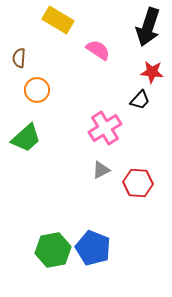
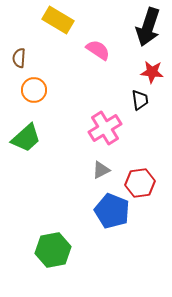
orange circle: moved 3 px left
black trapezoid: rotated 50 degrees counterclockwise
red hexagon: moved 2 px right; rotated 12 degrees counterclockwise
blue pentagon: moved 19 px right, 37 px up
